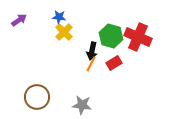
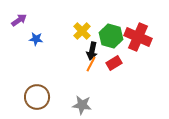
blue star: moved 23 px left, 22 px down
yellow cross: moved 18 px right, 1 px up
